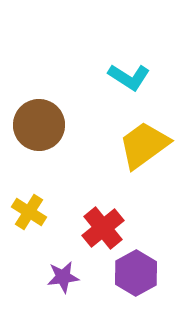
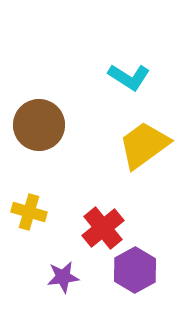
yellow cross: rotated 16 degrees counterclockwise
purple hexagon: moved 1 px left, 3 px up
